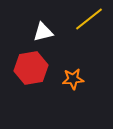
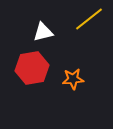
red hexagon: moved 1 px right
